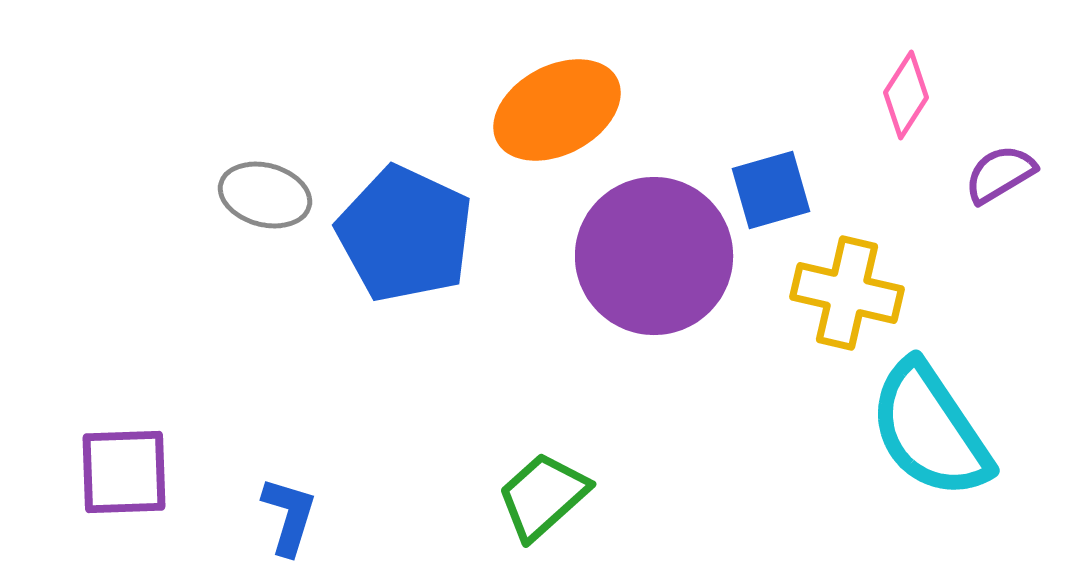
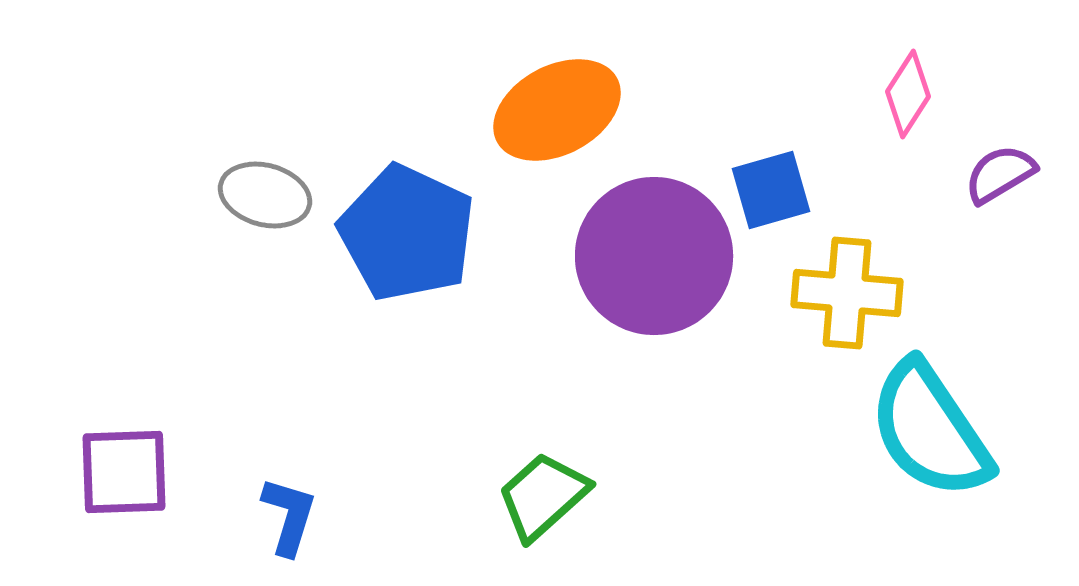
pink diamond: moved 2 px right, 1 px up
blue pentagon: moved 2 px right, 1 px up
yellow cross: rotated 8 degrees counterclockwise
